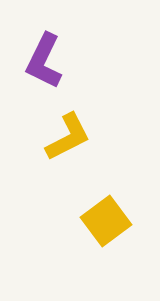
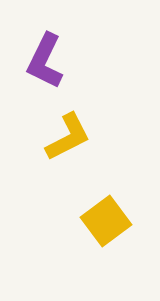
purple L-shape: moved 1 px right
